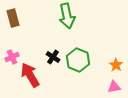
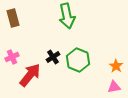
black cross: rotated 24 degrees clockwise
orange star: moved 1 px down
red arrow: rotated 70 degrees clockwise
